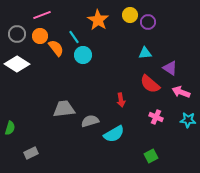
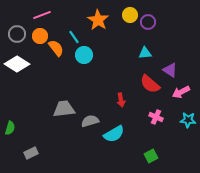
cyan circle: moved 1 px right
purple triangle: moved 2 px down
pink arrow: rotated 48 degrees counterclockwise
